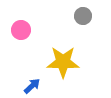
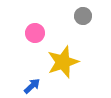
pink circle: moved 14 px right, 3 px down
yellow star: rotated 20 degrees counterclockwise
